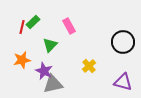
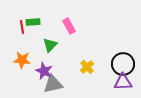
green rectangle: rotated 40 degrees clockwise
red line: rotated 24 degrees counterclockwise
black circle: moved 22 px down
orange star: rotated 18 degrees clockwise
yellow cross: moved 2 px left, 1 px down
purple triangle: rotated 18 degrees counterclockwise
